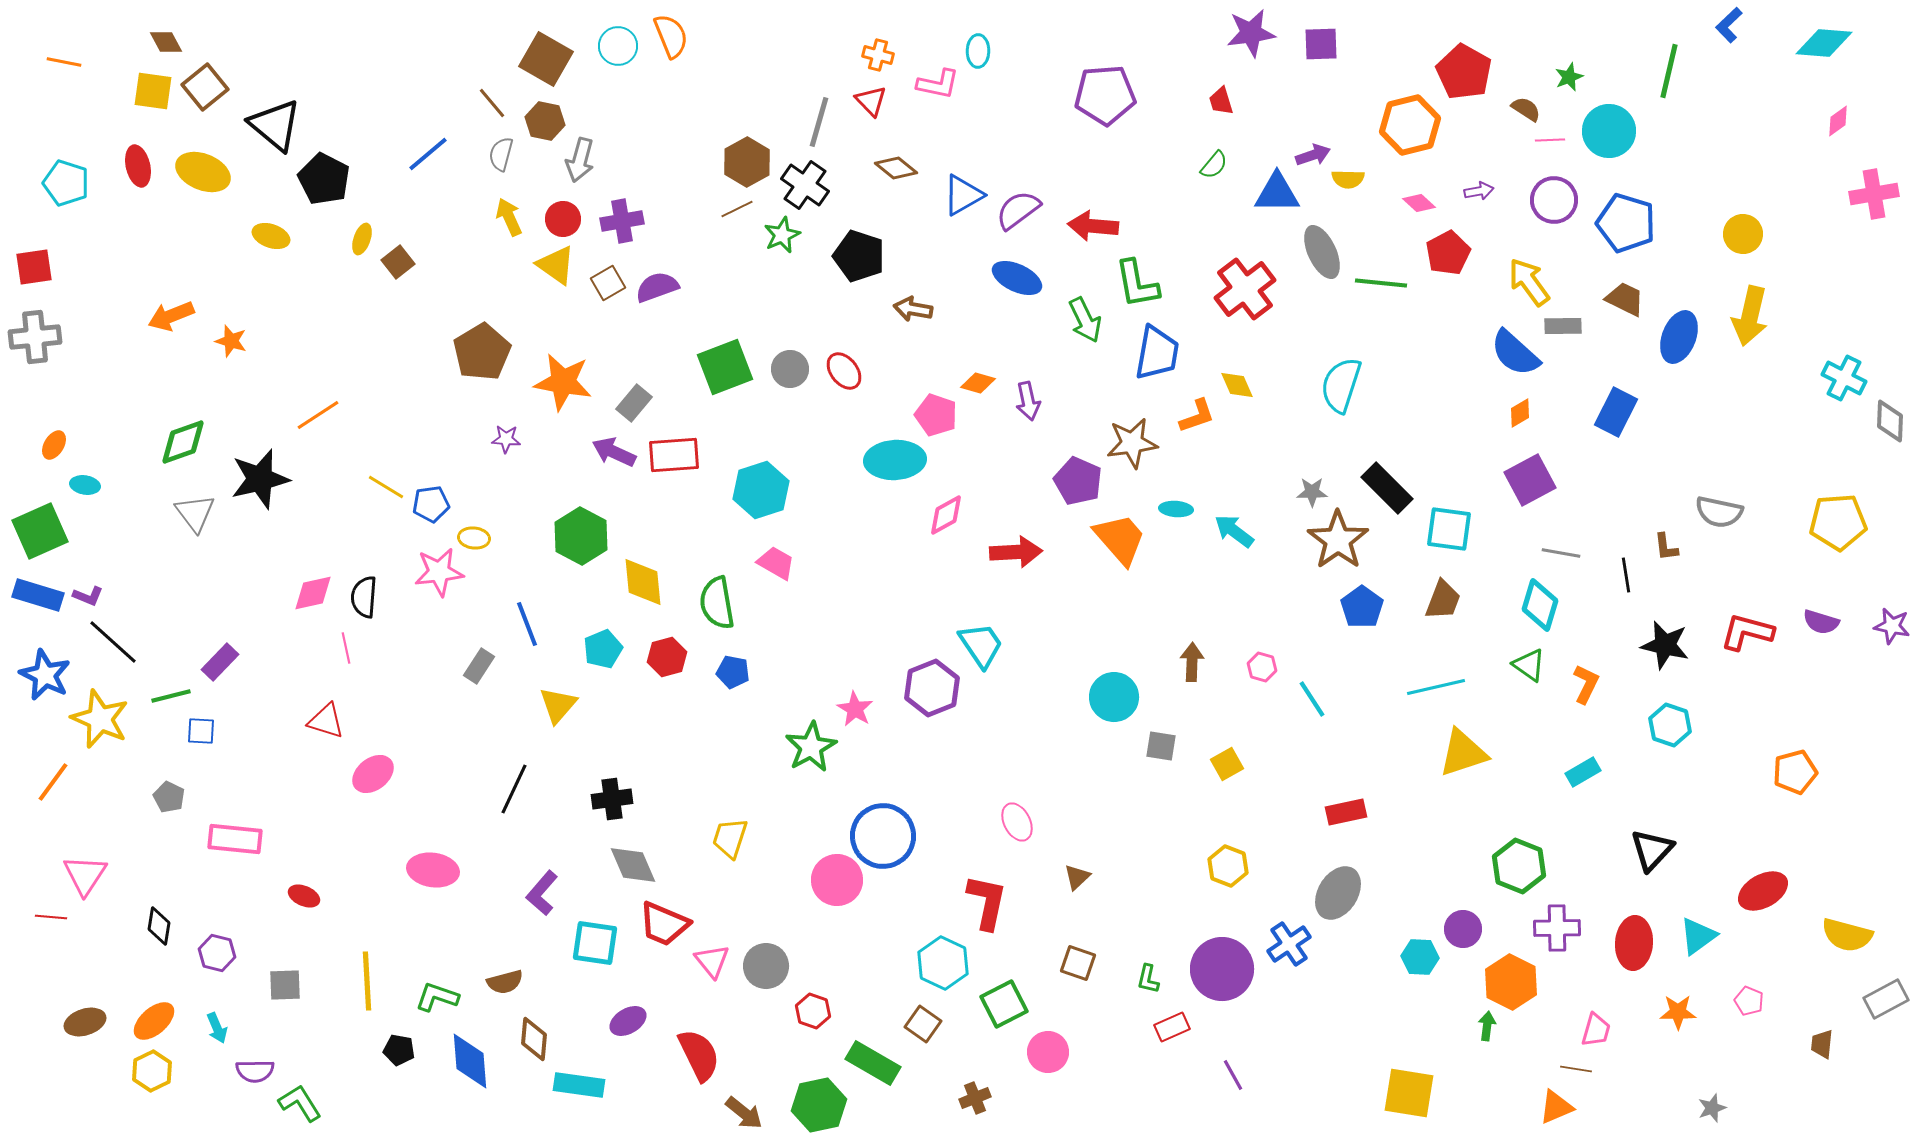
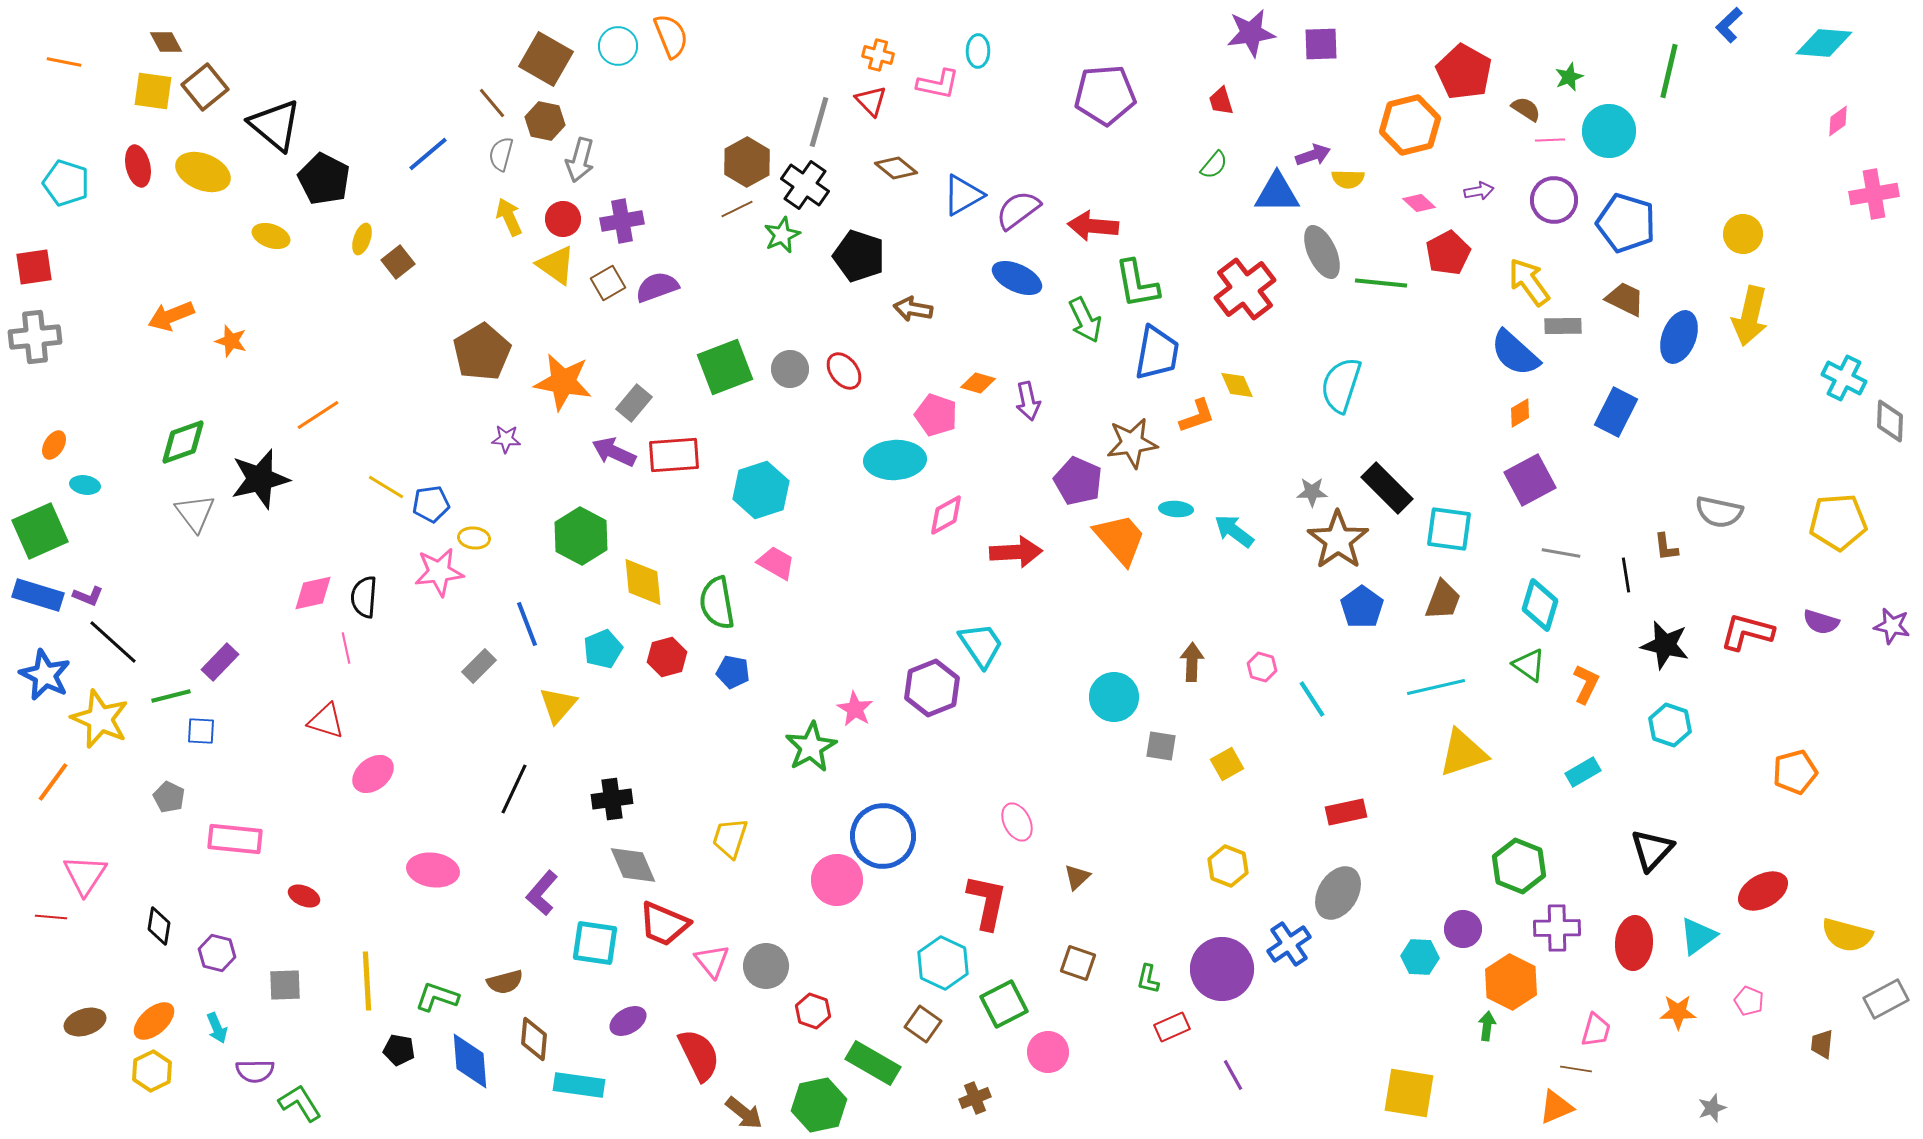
gray rectangle at (479, 666): rotated 12 degrees clockwise
